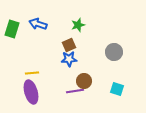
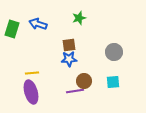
green star: moved 1 px right, 7 px up
brown square: rotated 16 degrees clockwise
cyan square: moved 4 px left, 7 px up; rotated 24 degrees counterclockwise
